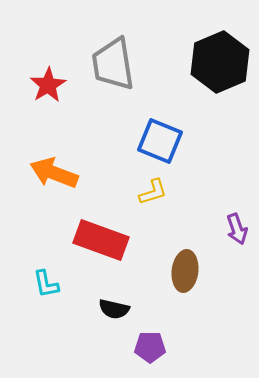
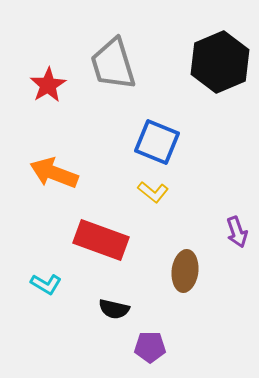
gray trapezoid: rotated 8 degrees counterclockwise
blue square: moved 3 px left, 1 px down
yellow L-shape: rotated 56 degrees clockwise
purple arrow: moved 3 px down
cyan L-shape: rotated 48 degrees counterclockwise
